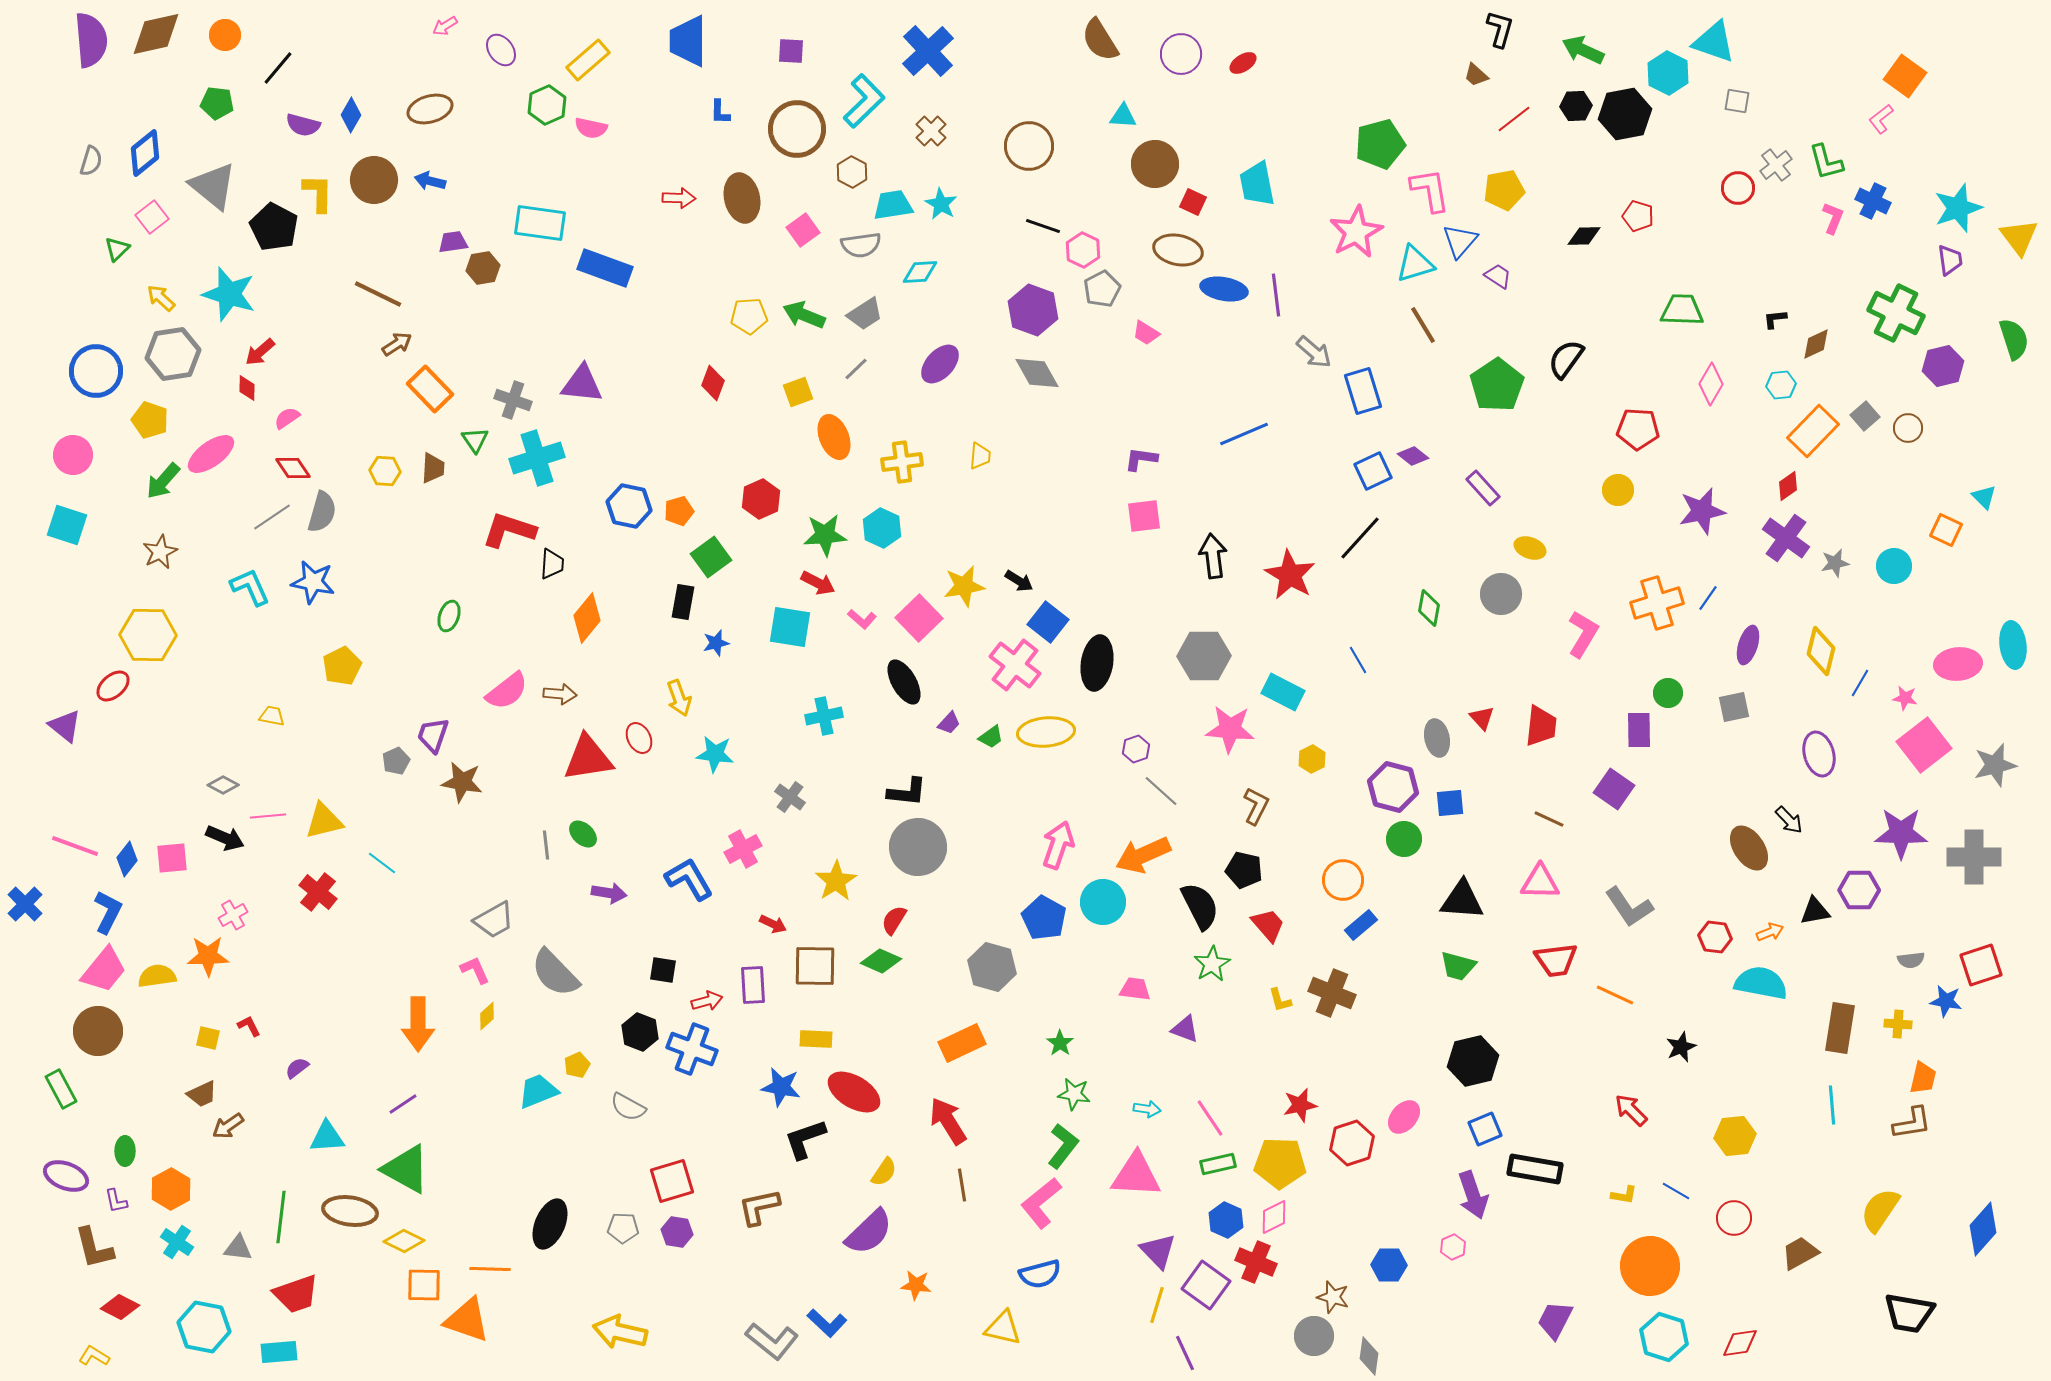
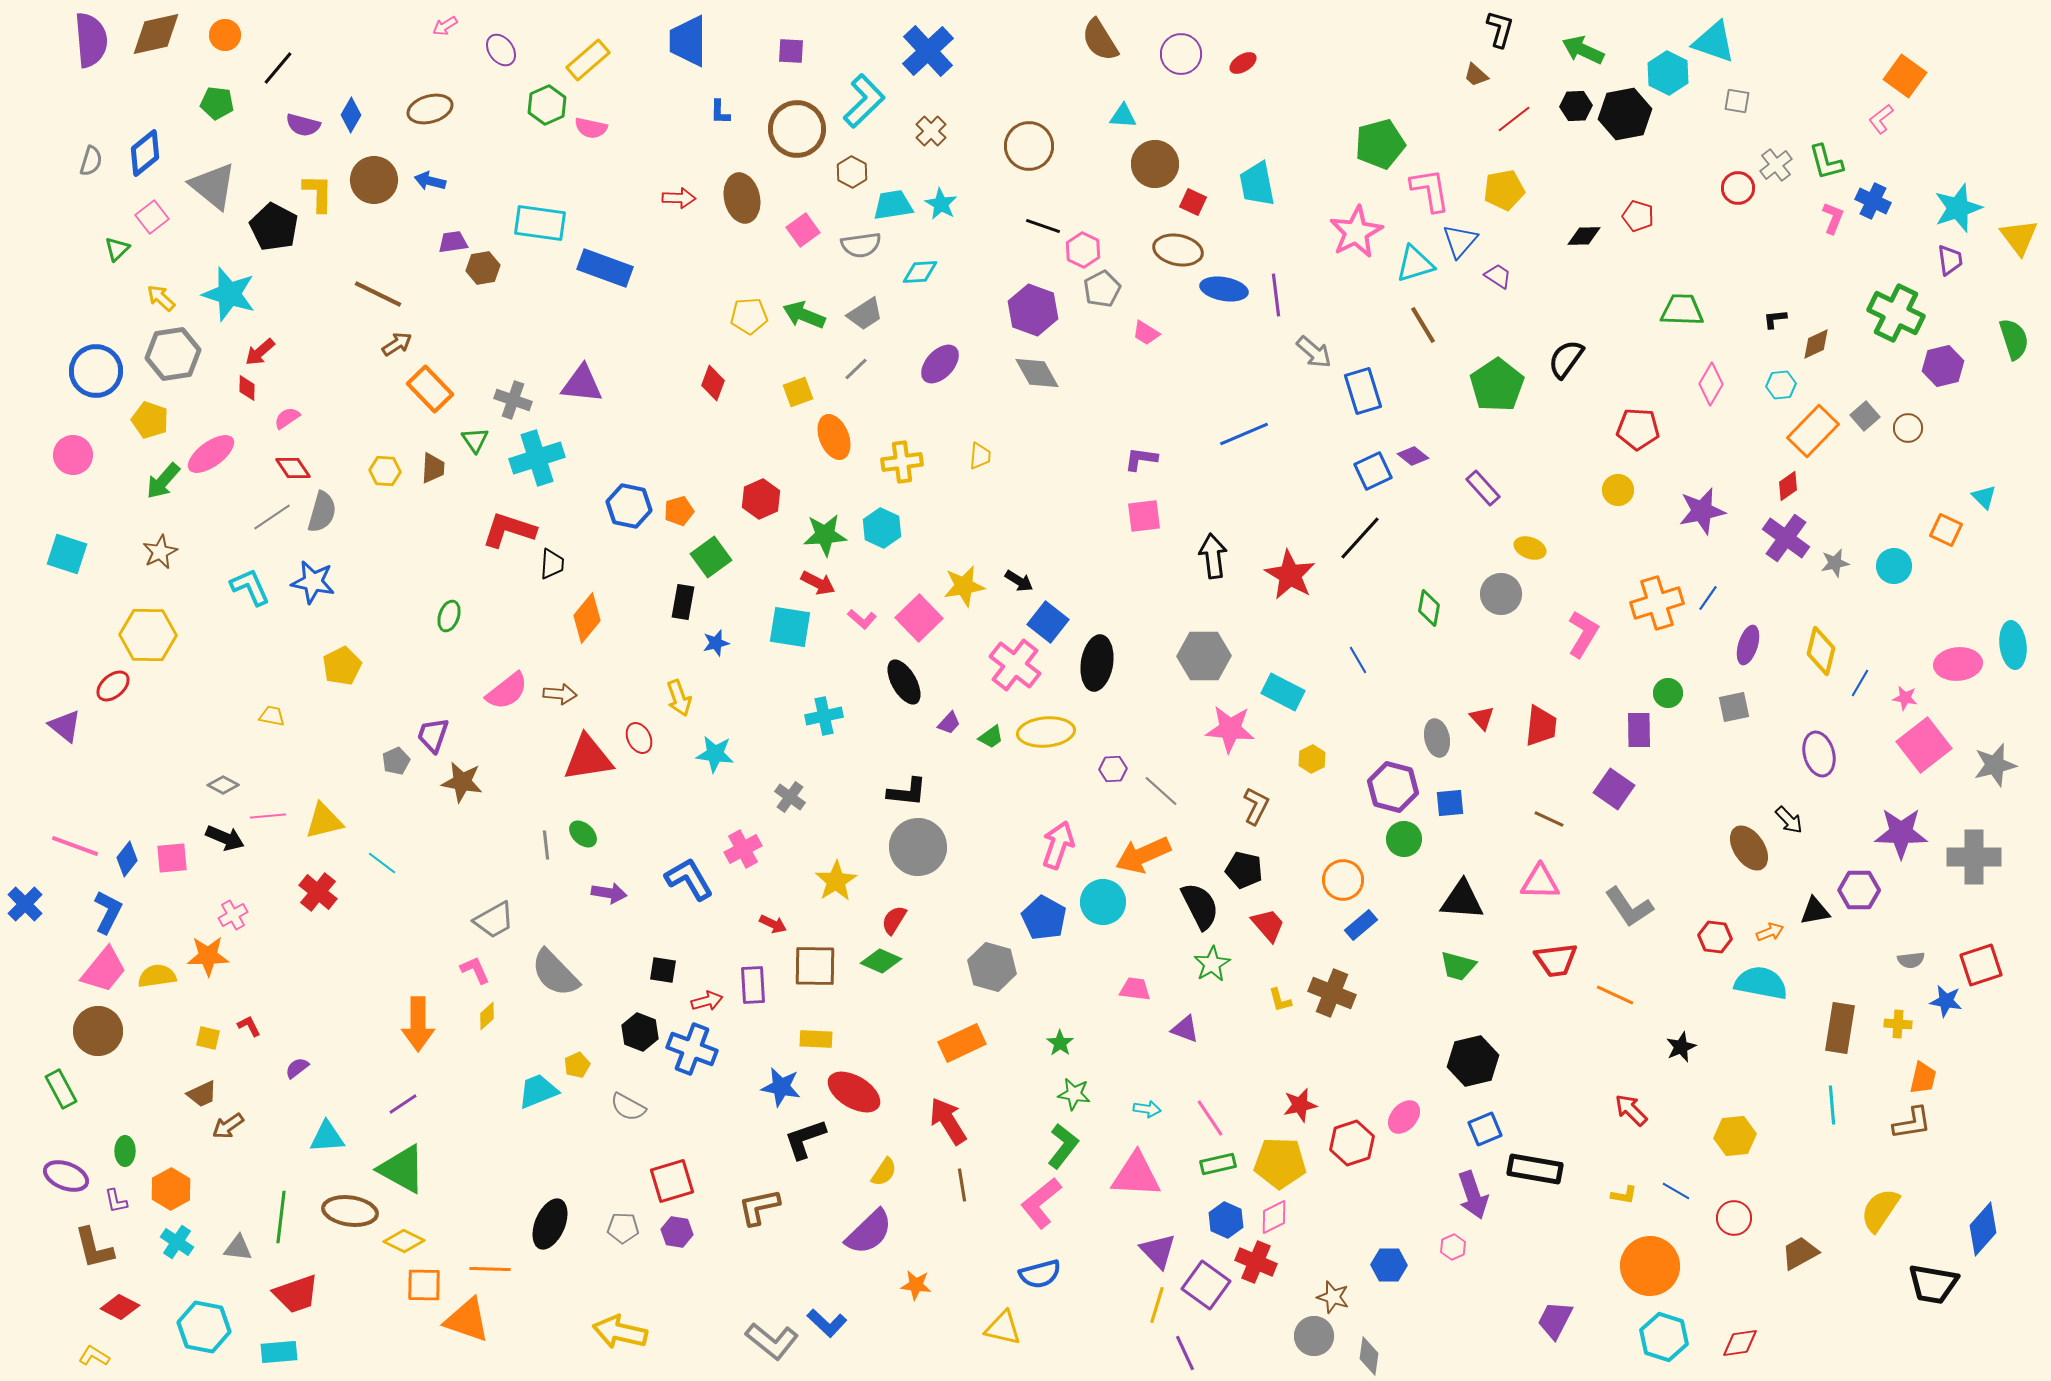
cyan square at (67, 525): moved 29 px down
purple hexagon at (1136, 749): moved 23 px left, 20 px down; rotated 16 degrees clockwise
green triangle at (406, 1169): moved 4 px left
black trapezoid at (1909, 1313): moved 24 px right, 29 px up
